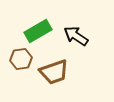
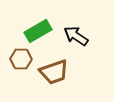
brown hexagon: rotated 10 degrees clockwise
